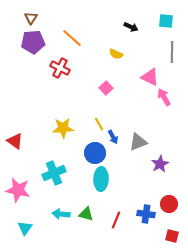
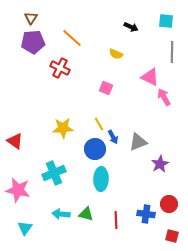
pink square: rotated 24 degrees counterclockwise
blue circle: moved 4 px up
red line: rotated 24 degrees counterclockwise
